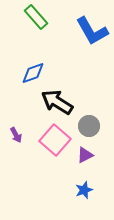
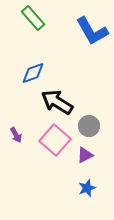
green rectangle: moved 3 px left, 1 px down
blue star: moved 3 px right, 2 px up
